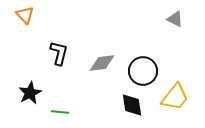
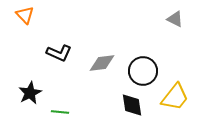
black L-shape: rotated 100 degrees clockwise
